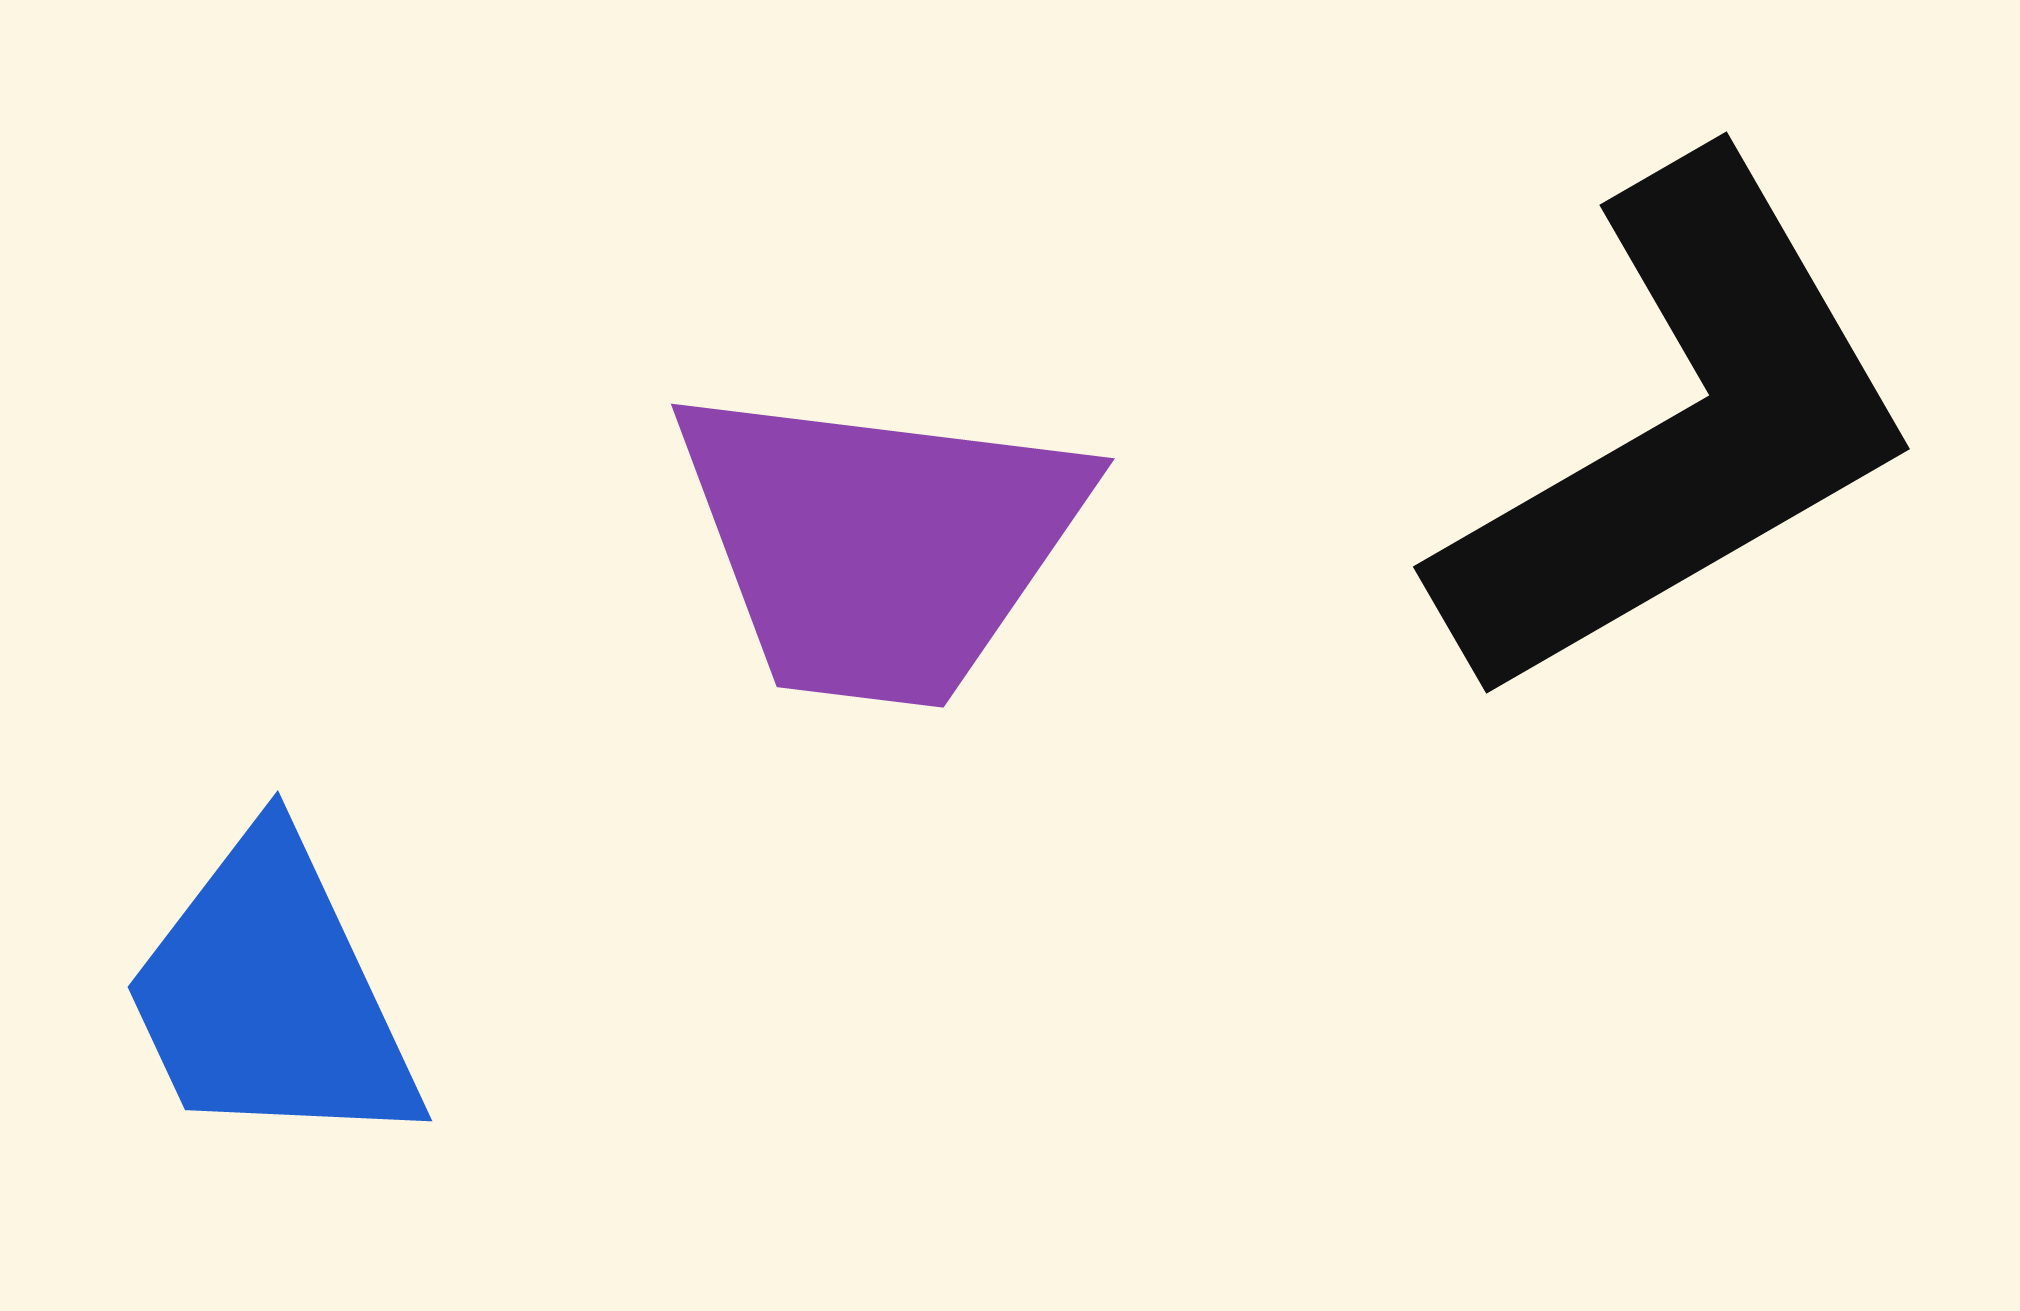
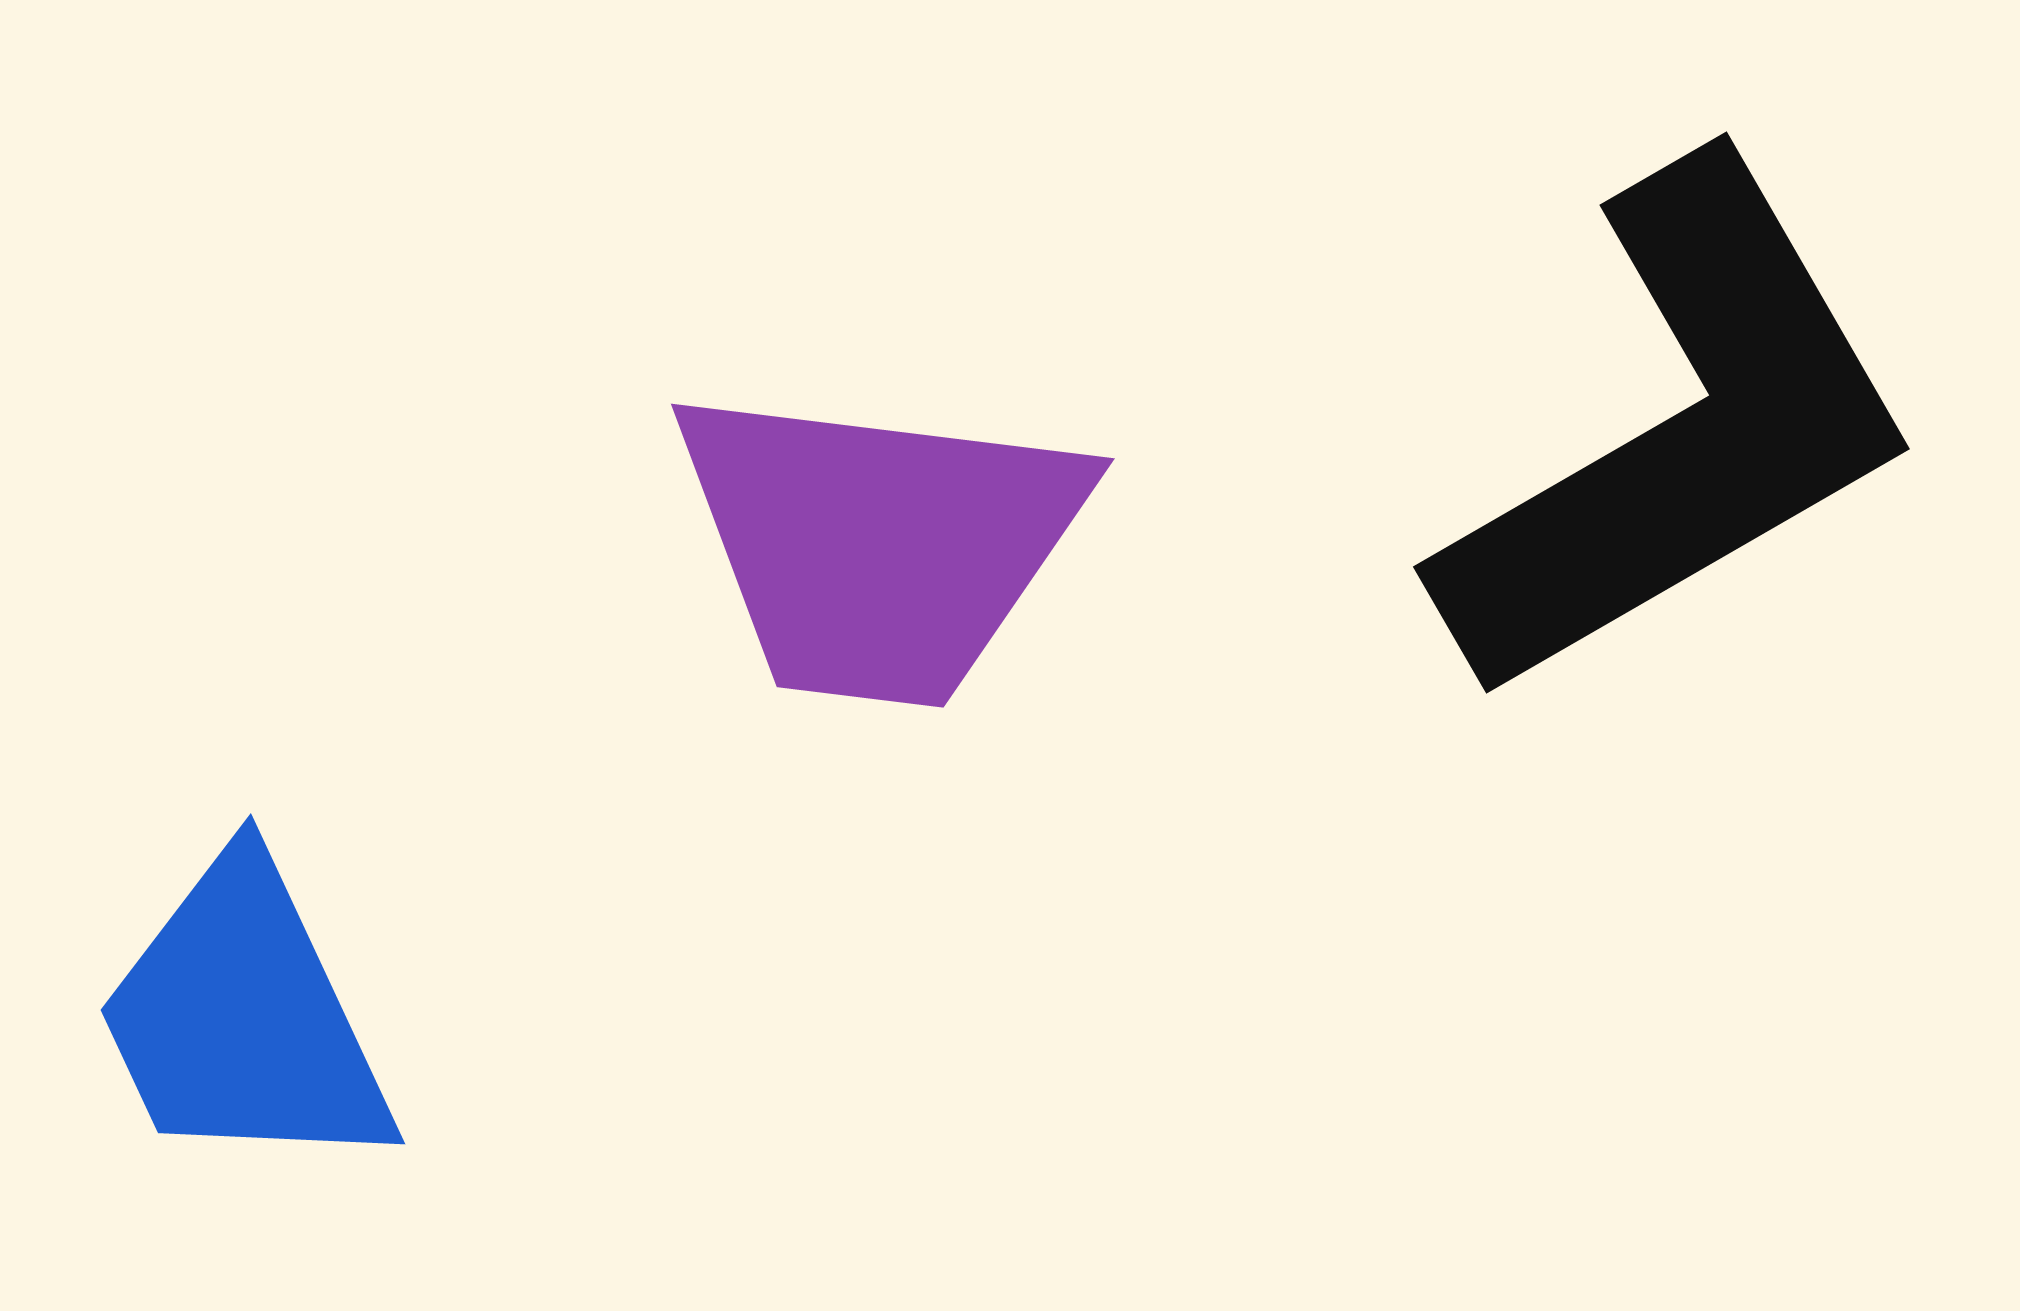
blue trapezoid: moved 27 px left, 23 px down
